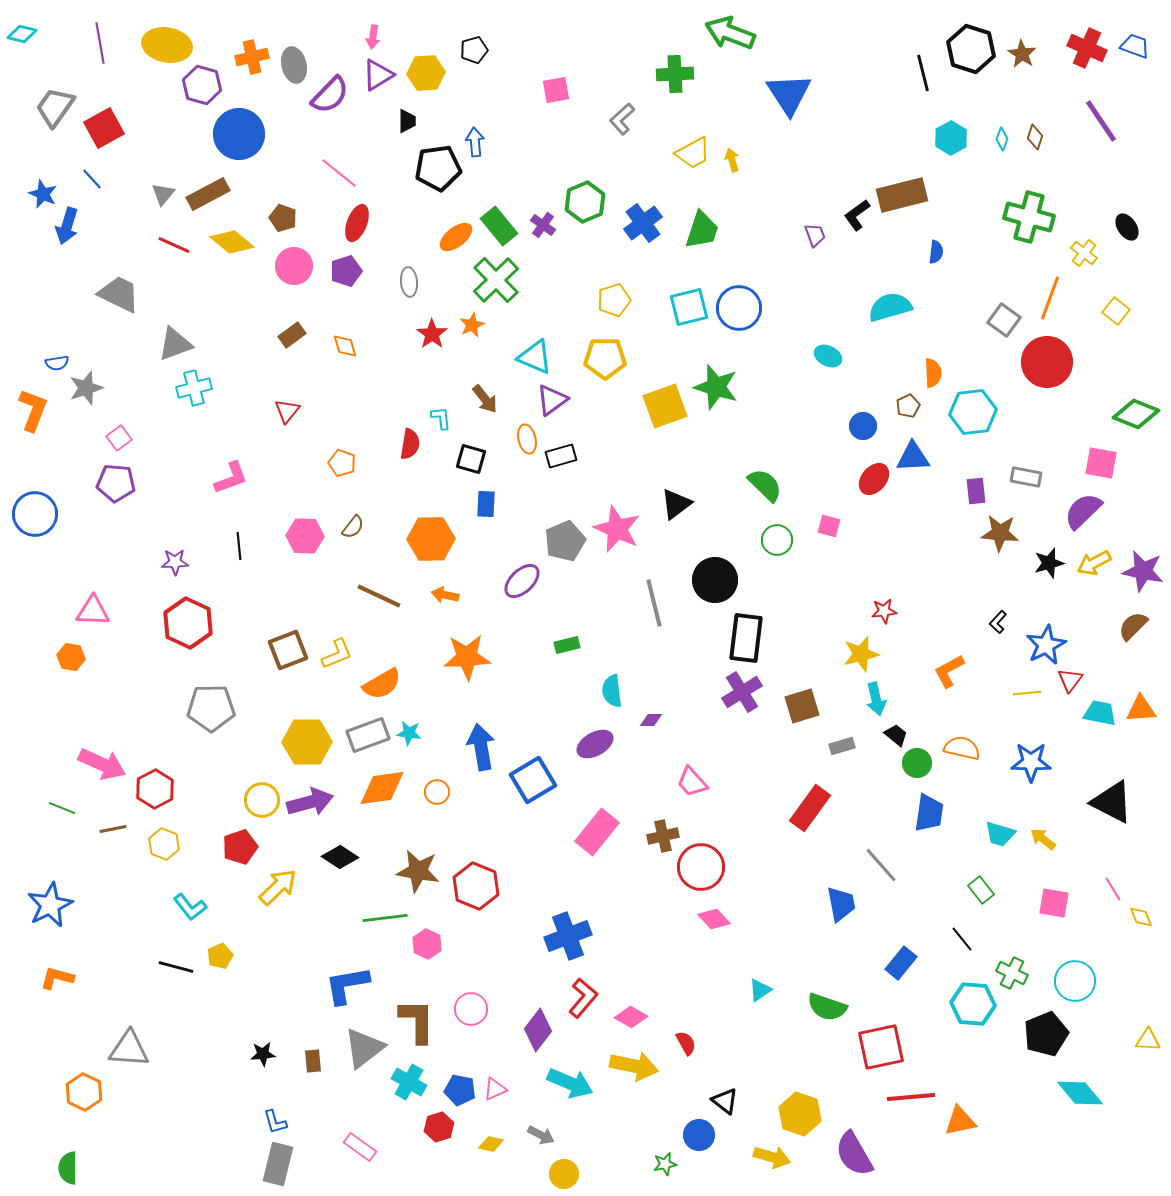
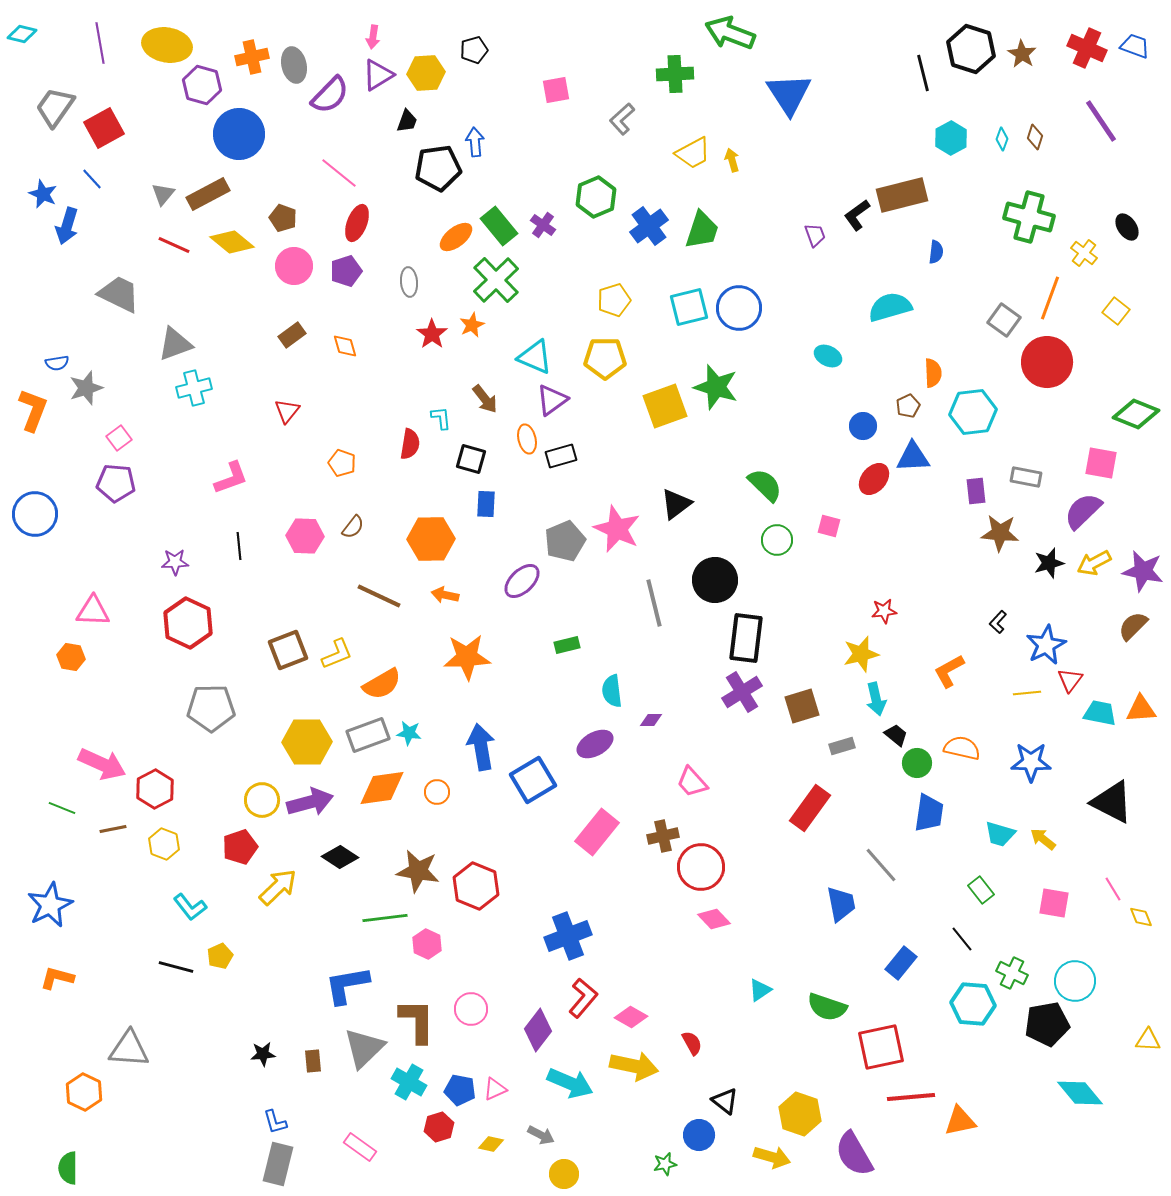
black trapezoid at (407, 121): rotated 20 degrees clockwise
green hexagon at (585, 202): moved 11 px right, 5 px up
blue cross at (643, 223): moved 6 px right, 3 px down
black pentagon at (1046, 1034): moved 1 px right, 10 px up; rotated 12 degrees clockwise
red semicircle at (686, 1043): moved 6 px right
gray triangle at (364, 1048): rotated 6 degrees counterclockwise
